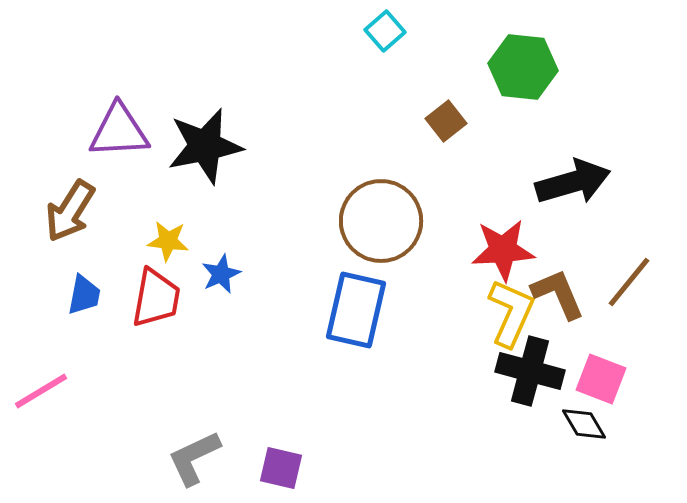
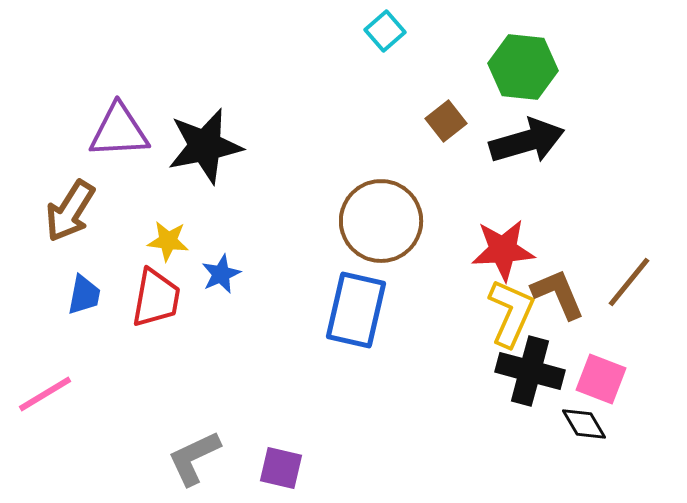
black arrow: moved 46 px left, 41 px up
pink line: moved 4 px right, 3 px down
